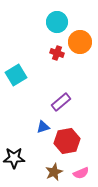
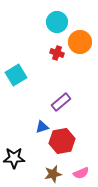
blue triangle: moved 1 px left
red hexagon: moved 5 px left
brown star: moved 1 px left, 2 px down; rotated 12 degrees clockwise
